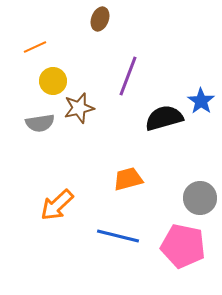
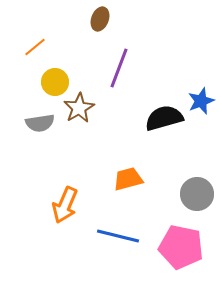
orange line: rotated 15 degrees counterclockwise
purple line: moved 9 px left, 8 px up
yellow circle: moved 2 px right, 1 px down
blue star: rotated 16 degrees clockwise
brown star: rotated 16 degrees counterclockwise
gray circle: moved 3 px left, 4 px up
orange arrow: moved 8 px right; rotated 24 degrees counterclockwise
pink pentagon: moved 2 px left, 1 px down
